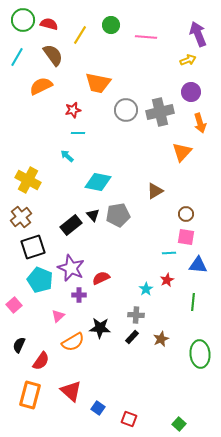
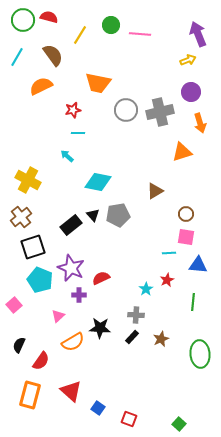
red semicircle at (49, 24): moved 7 px up
pink line at (146, 37): moved 6 px left, 3 px up
orange triangle at (182, 152): rotated 30 degrees clockwise
